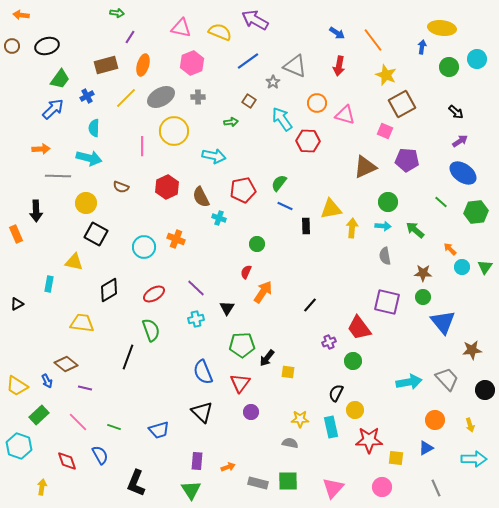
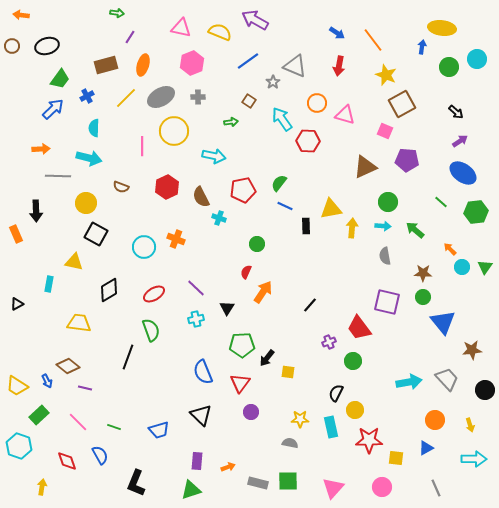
yellow trapezoid at (82, 323): moved 3 px left
brown diamond at (66, 364): moved 2 px right, 2 px down
black triangle at (202, 412): moved 1 px left, 3 px down
green triangle at (191, 490): rotated 45 degrees clockwise
